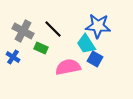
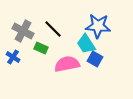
pink semicircle: moved 1 px left, 3 px up
